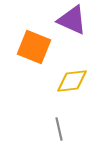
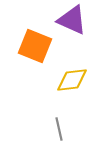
orange square: moved 1 px right, 1 px up
yellow diamond: moved 1 px up
